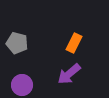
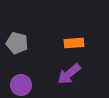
orange rectangle: rotated 60 degrees clockwise
purple circle: moved 1 px left
